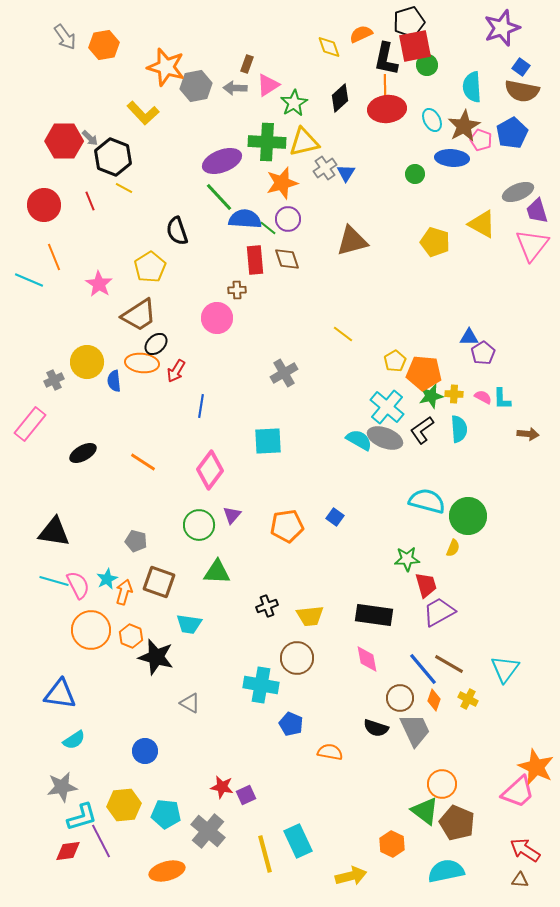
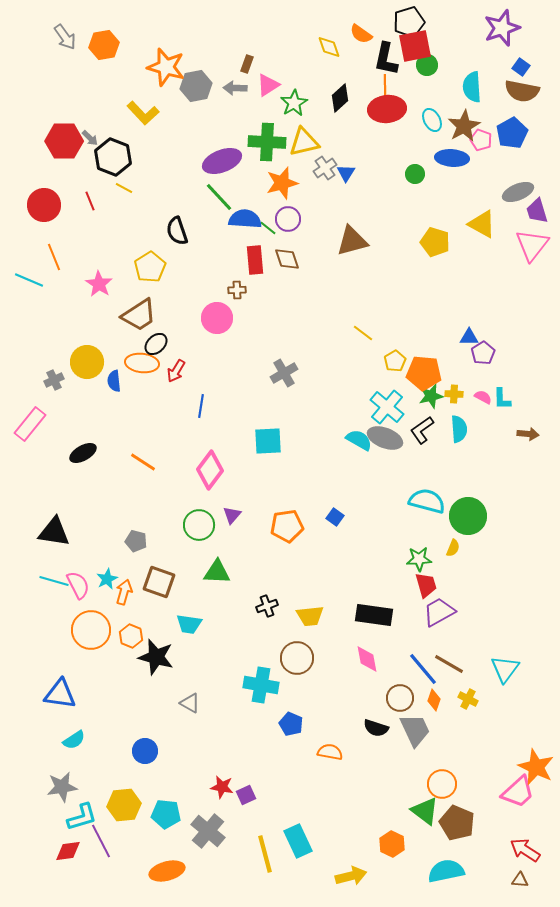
orange semicircle at (361, 34): rotated 120 degrees counterclockwise
yellow line at (343, 334): moved 20 px right, 1 px up
green star at (407, 559): moved 12 px right
